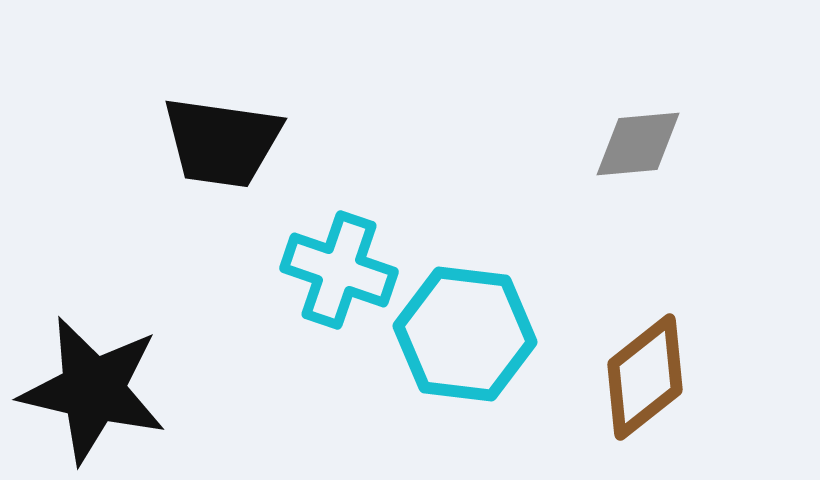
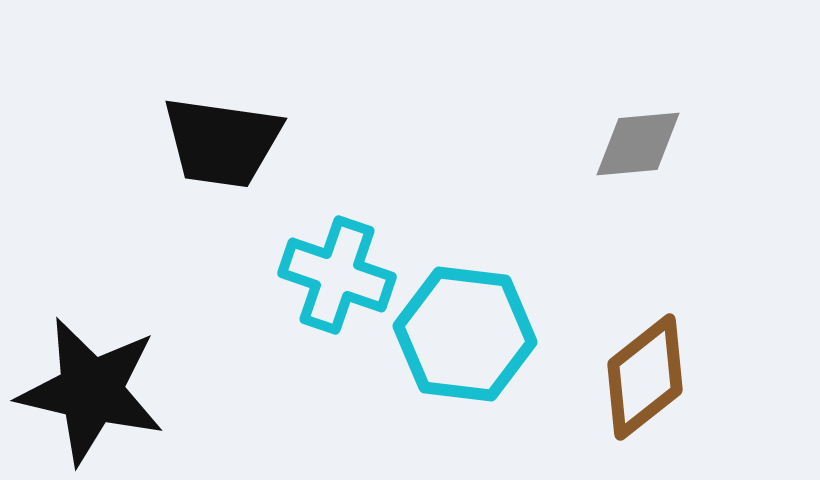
cyan cross: moved 2 px left, 5 px down
black star: moved 2 px left, 1 px down
